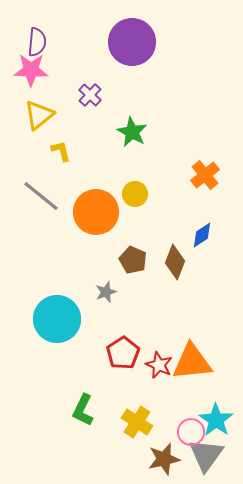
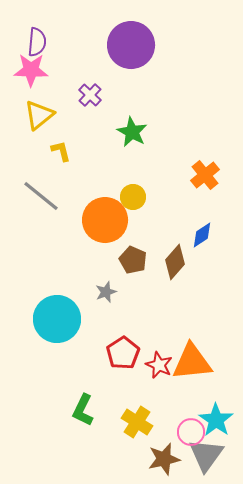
purple circle: moved 1 px left, 3 px down
yellow circle: moved 2 px left, 3 px down
orange circle: moved 9 px right, 8 px down
brown diamond: rotated 20 degrees clockwise
